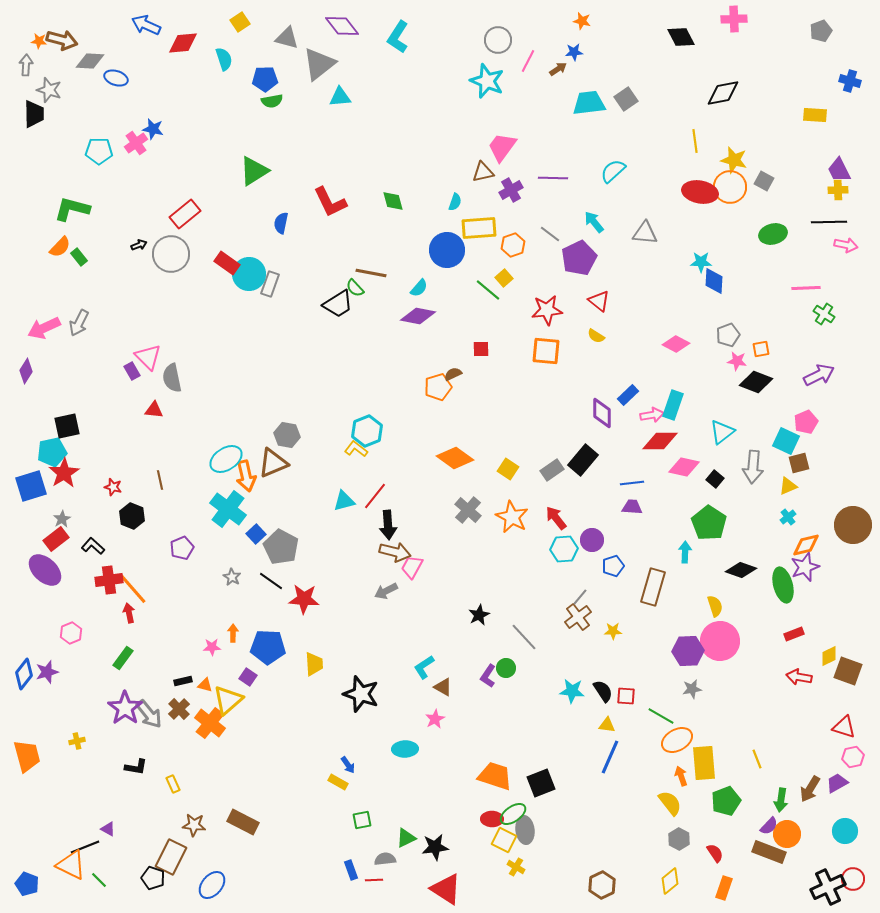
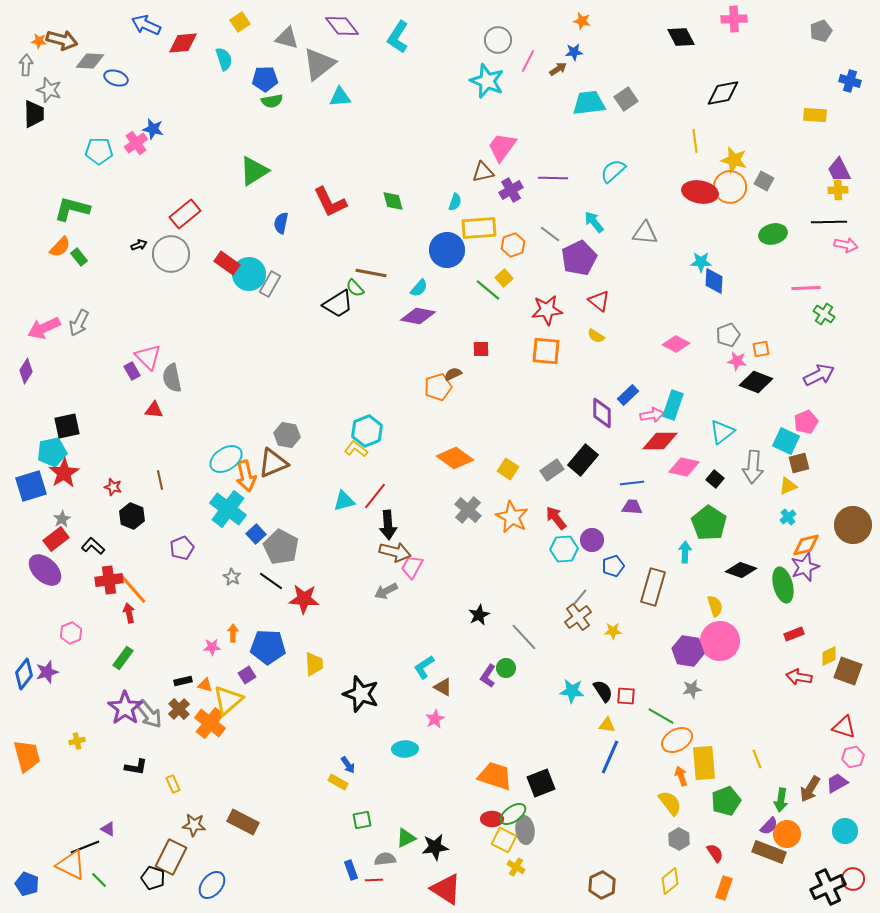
gray rectangle at (270, 284): rotated 10 degrees clockwise
purple hexagon at (688, 651): rotated 12 degrees clockwise
purple square at (248, 677): moved 1 px left, 2 px up; rotated 24 degrees clockwise
